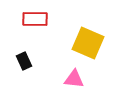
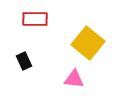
yellow square: rotated 16 degrees clockwise
